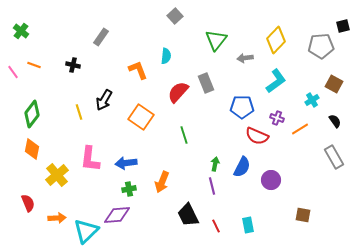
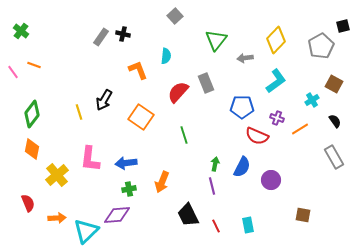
gray pentagon at (321, 46): rotated 25 degrees counterclockwise
black cross at (73, 65): moved 50 px right, 31 px up
